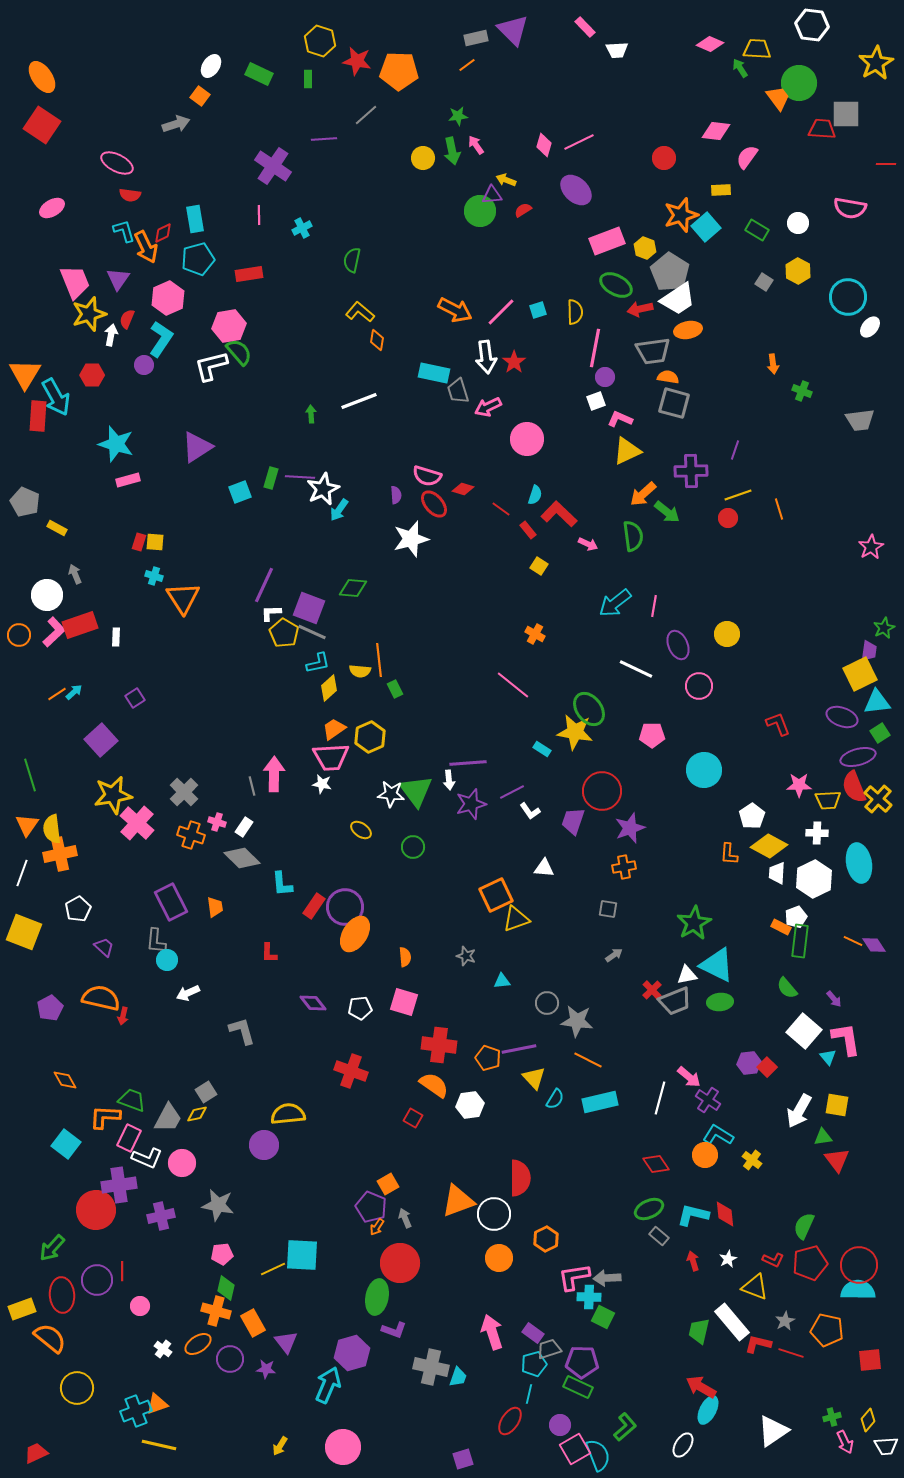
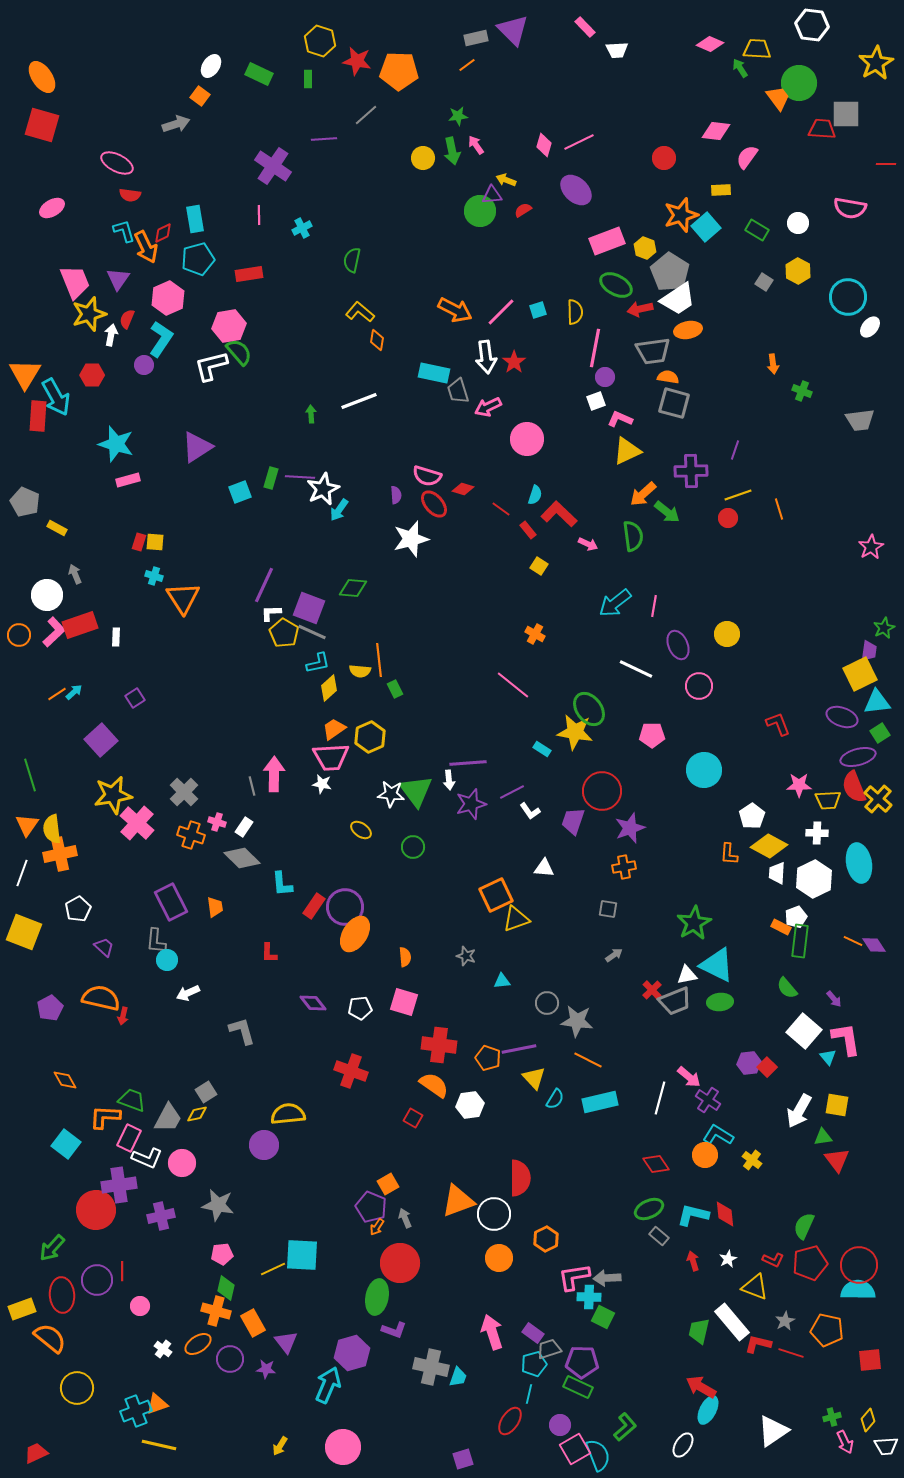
red square at (42, 125): rotated 18 degrees counterclockwise
